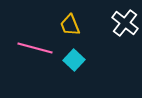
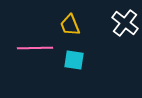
pink line: rotated 16 degrees counterclockwise
cyan square: rotated 35 degrees counterclockwise
